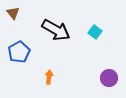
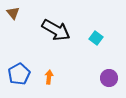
cyan square: moved 1 px right, 6 px down
blue pentagon: moved 22 px down
